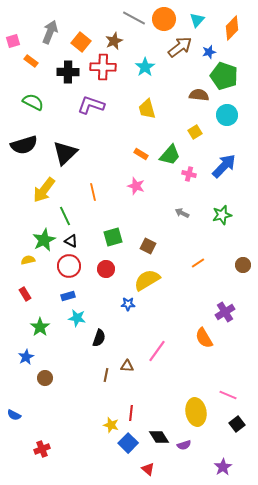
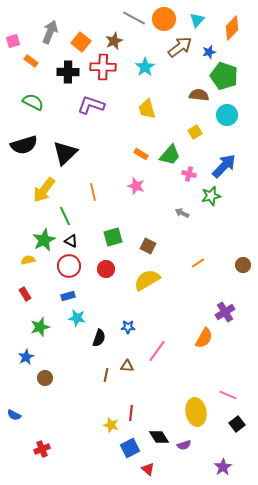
green star at (222, 215): moved 11 px left, 19 px up
blue star at (128, 304): moved 23 px down
green star at (40, 327): rotated 18 degrees clockwise
orange semicircle at (204, 338): rotated 120 degrees counterclockwise
blue square at (128, 443): moved 2 px right, 5 px down; rotated 18 degrees clockwise
